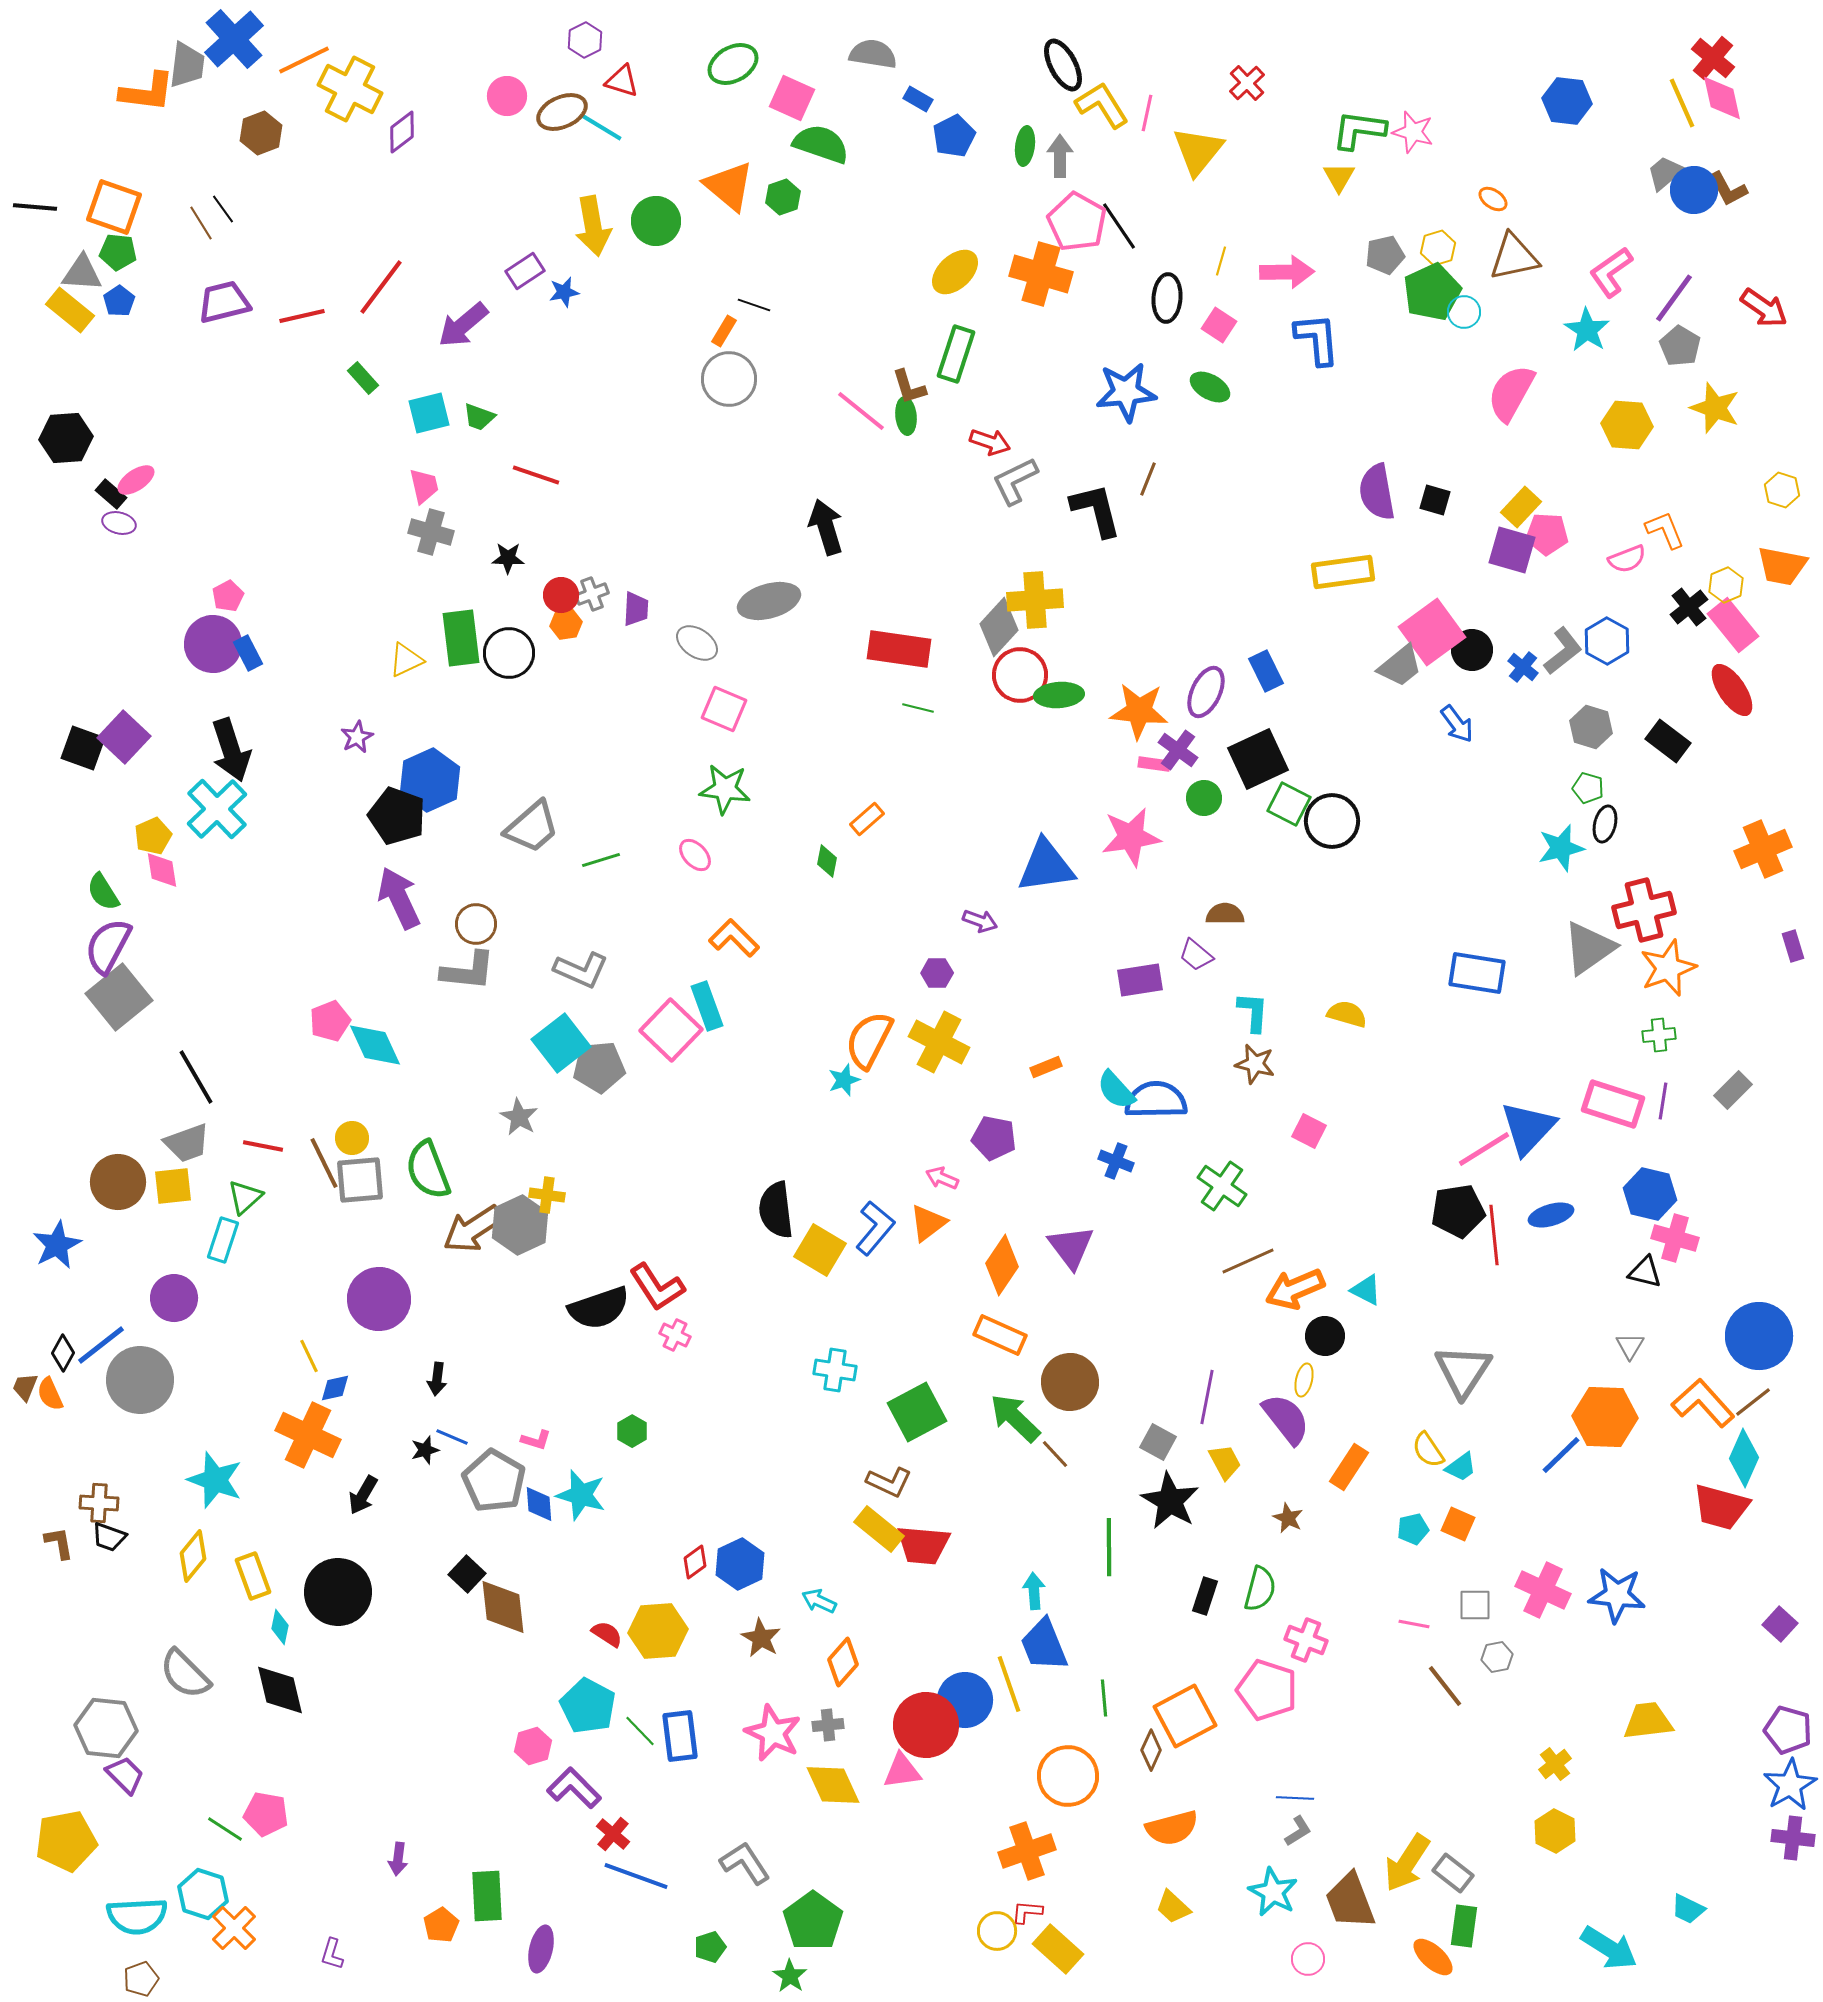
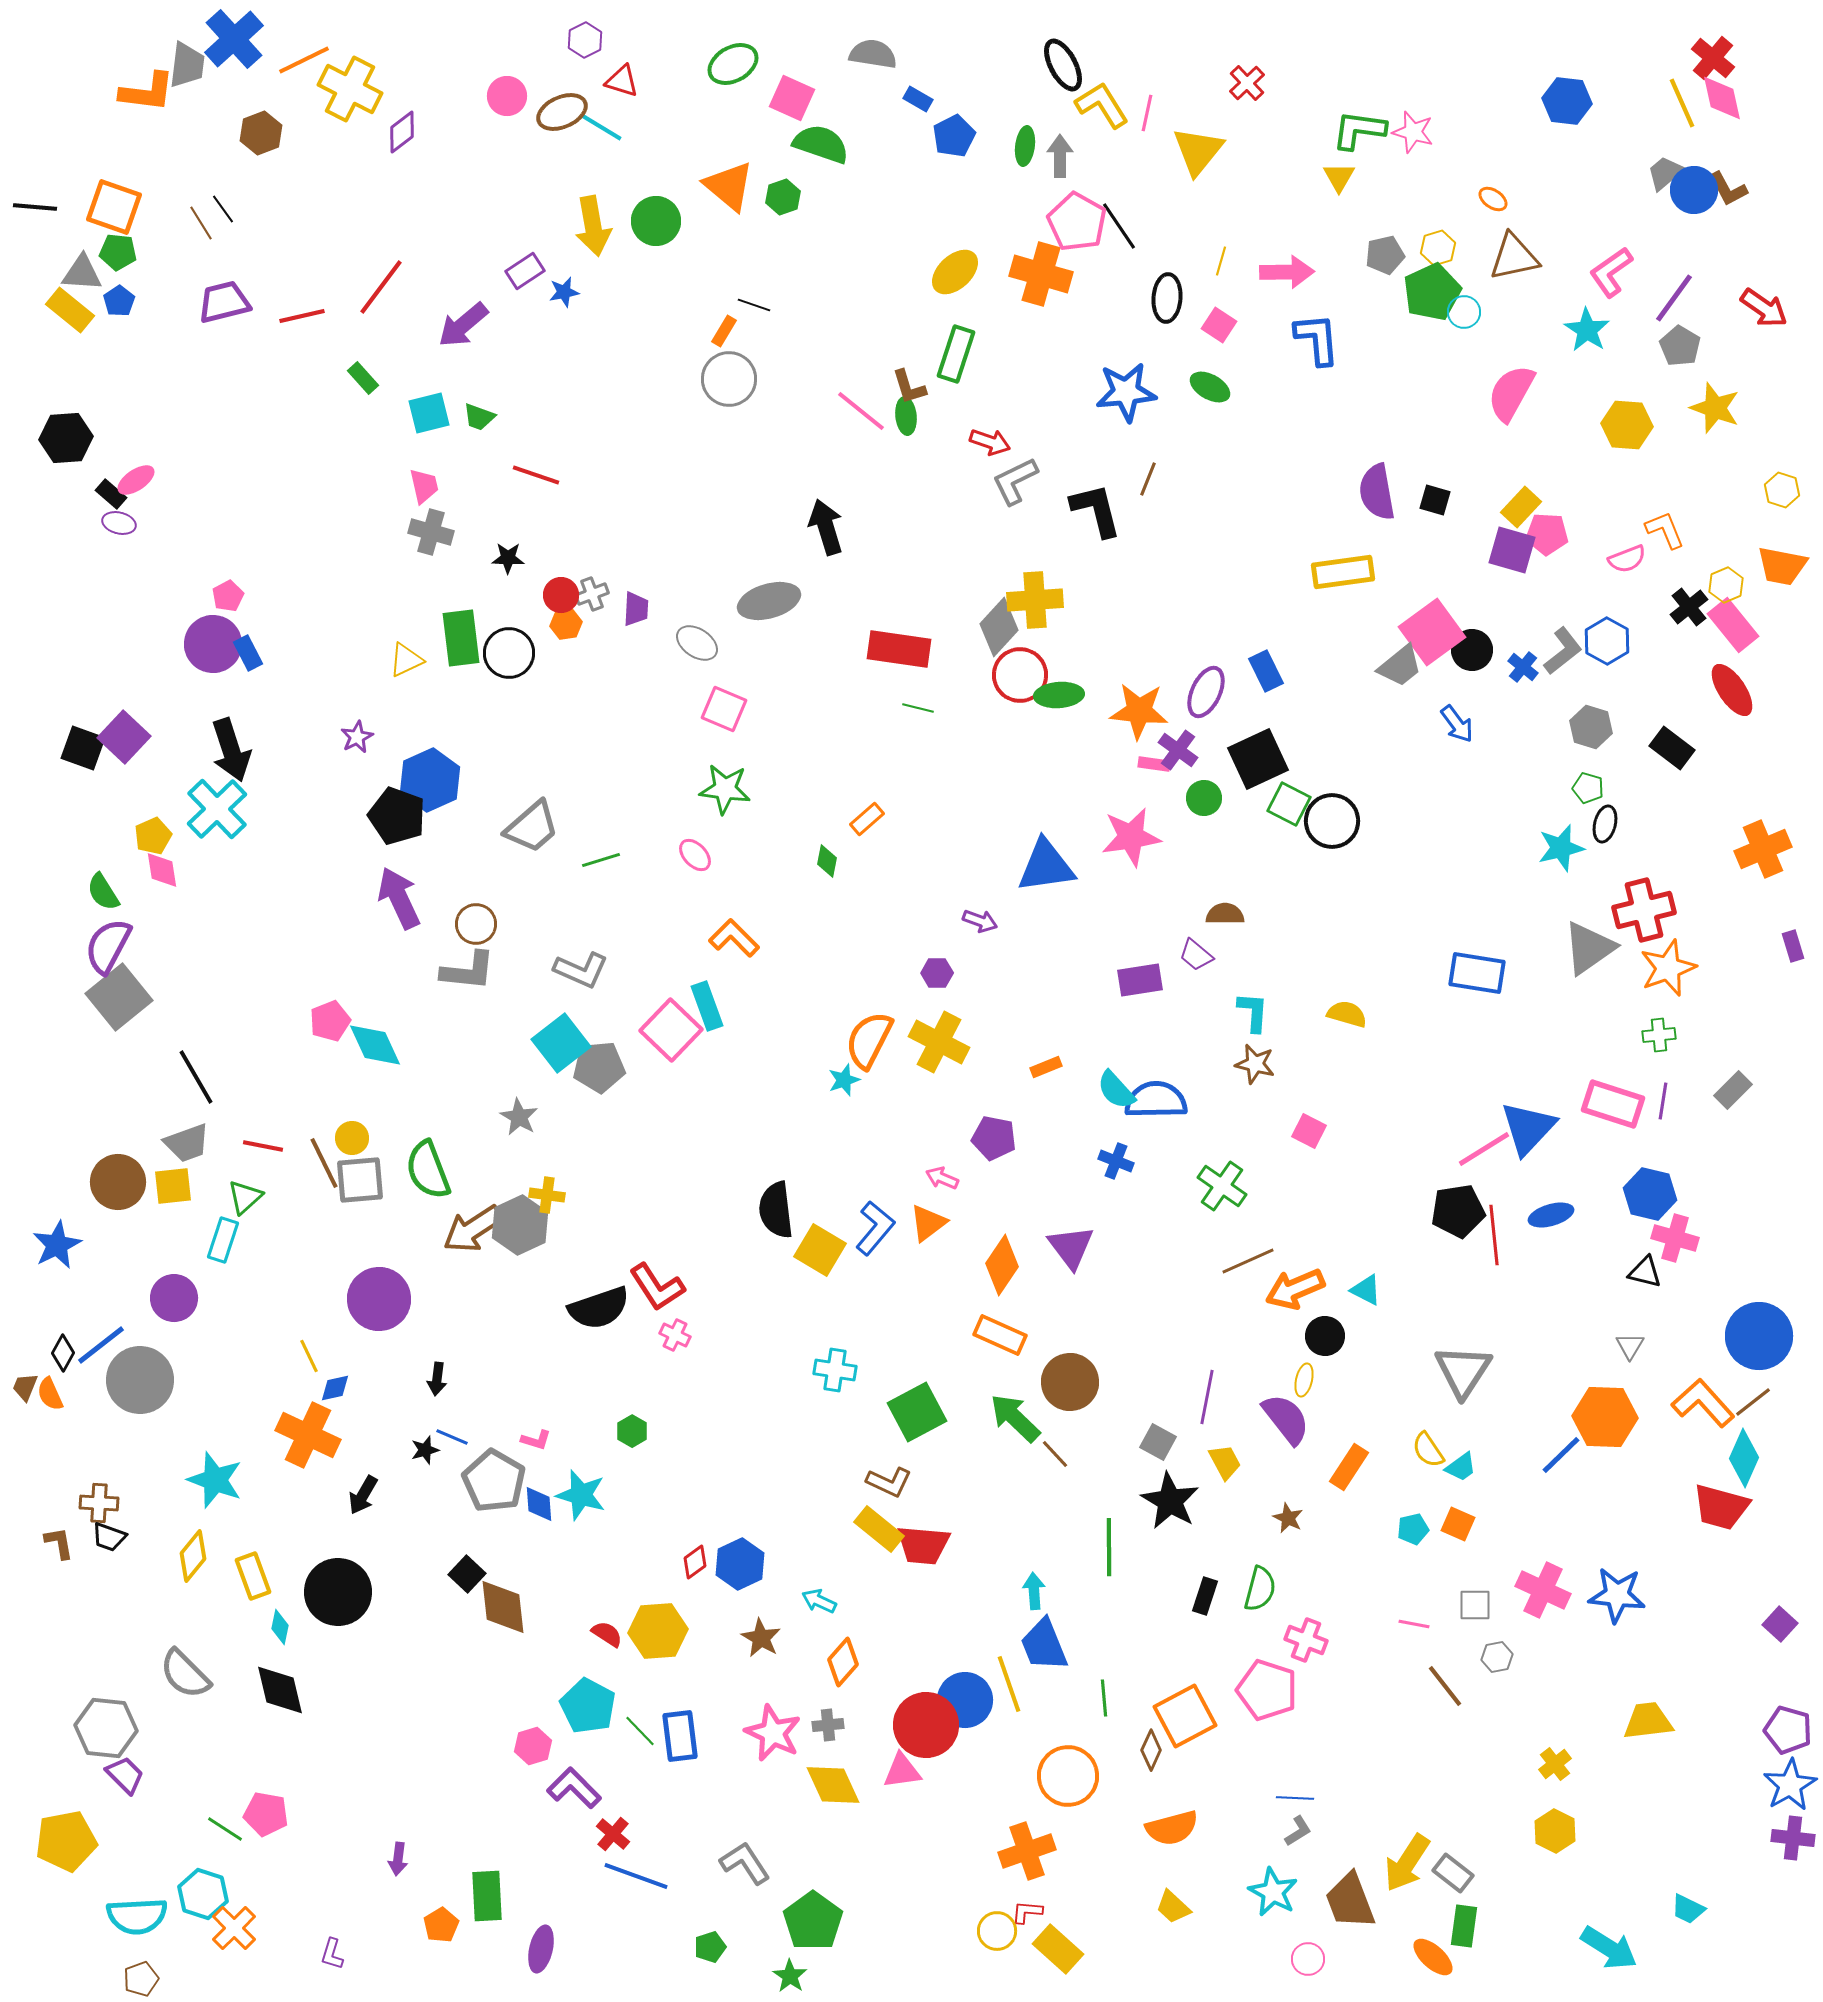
black rectangle at (1668, 741): moved 4 px right, 7 px down
